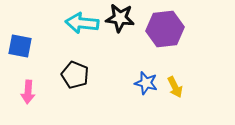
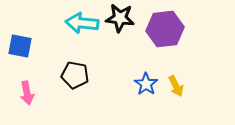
black pentagon: rotated 12 degrees counterclockwise
blue star: moved 1 px down; rotated 20 degrees clockwise
yellow arrow: moved 1 px right, 1 px up
pink arrow: moved 1 px left, 1 px down; rotated 15 degrees counterclockwise
